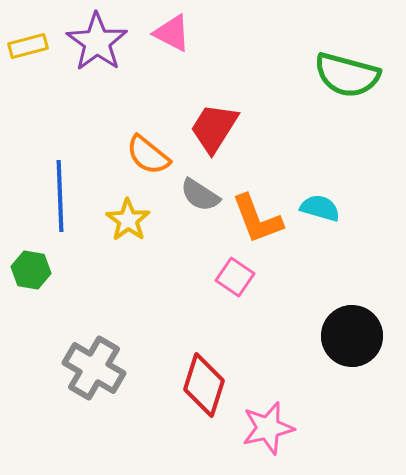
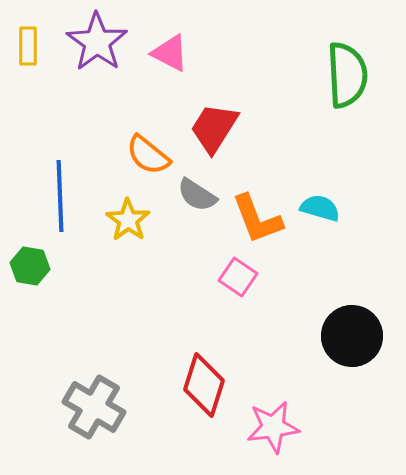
pink triangle: moved 2 px left, 20 px down
yellow rectangle: rotated 75 degrees counterclockwise
green semicircle: rotated 108 degrees counterclockwise
gray semicircle: moved 3 px left
green hexagon: moved 1 px left, 4 px up
pink square: moved 3 px right
gray cross: moved 39 px down
pink star: moved 5 px right, 1 px up; rotated 6 degrees clockwise
